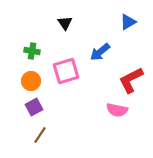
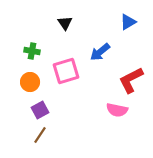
orange circle: moved 1 px left, 1 px down
purple square: moved 6 px right, 3 px down
